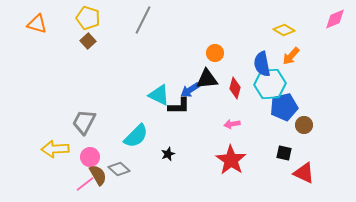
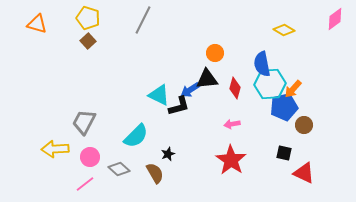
pink diamond: rotated 15 degrees counterclockwise
orange arrow: moved 2 px right, 33 px down
black L-shape: rotated 15 degrees counterclockwise
brown semicircle: moved 57 px right, 2 px up
